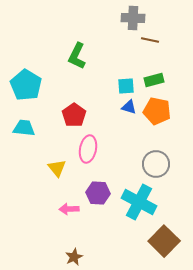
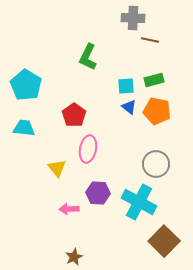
green L-shape: moved 11 px right, 1 px down
blue triangle: rotated 21 degrees clockwise
